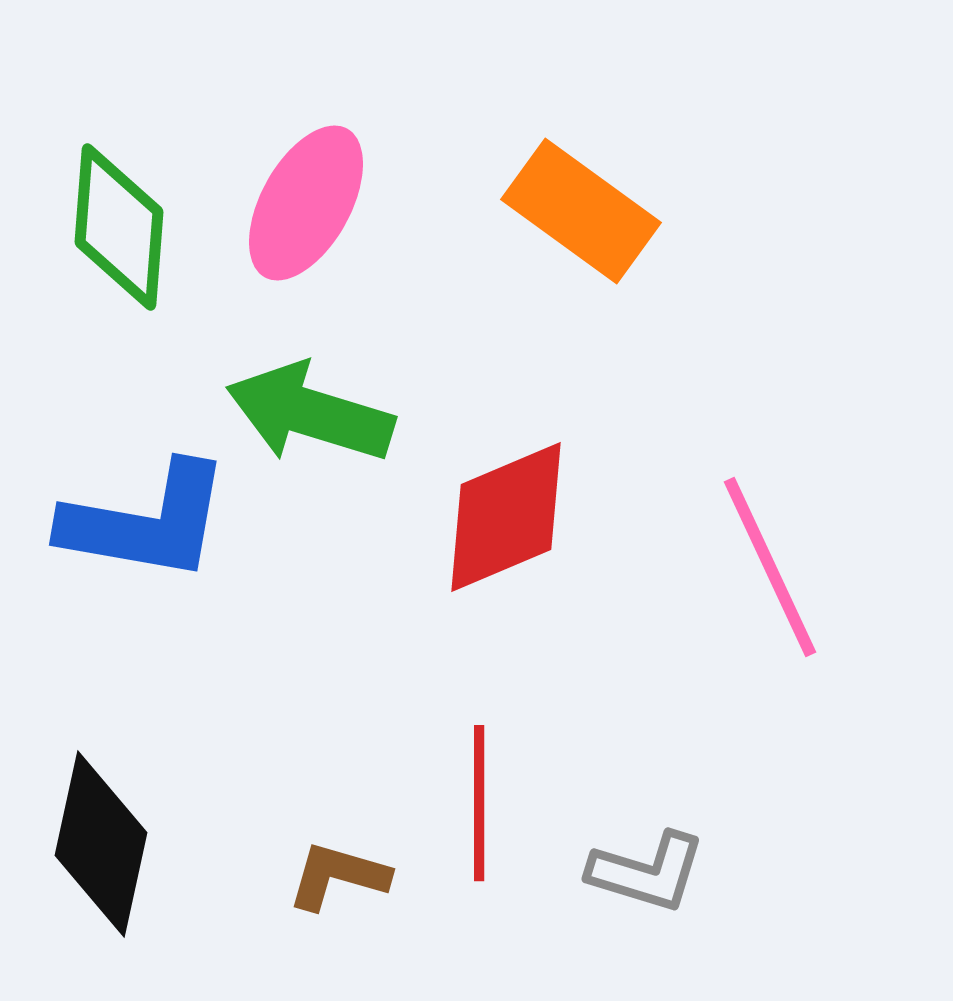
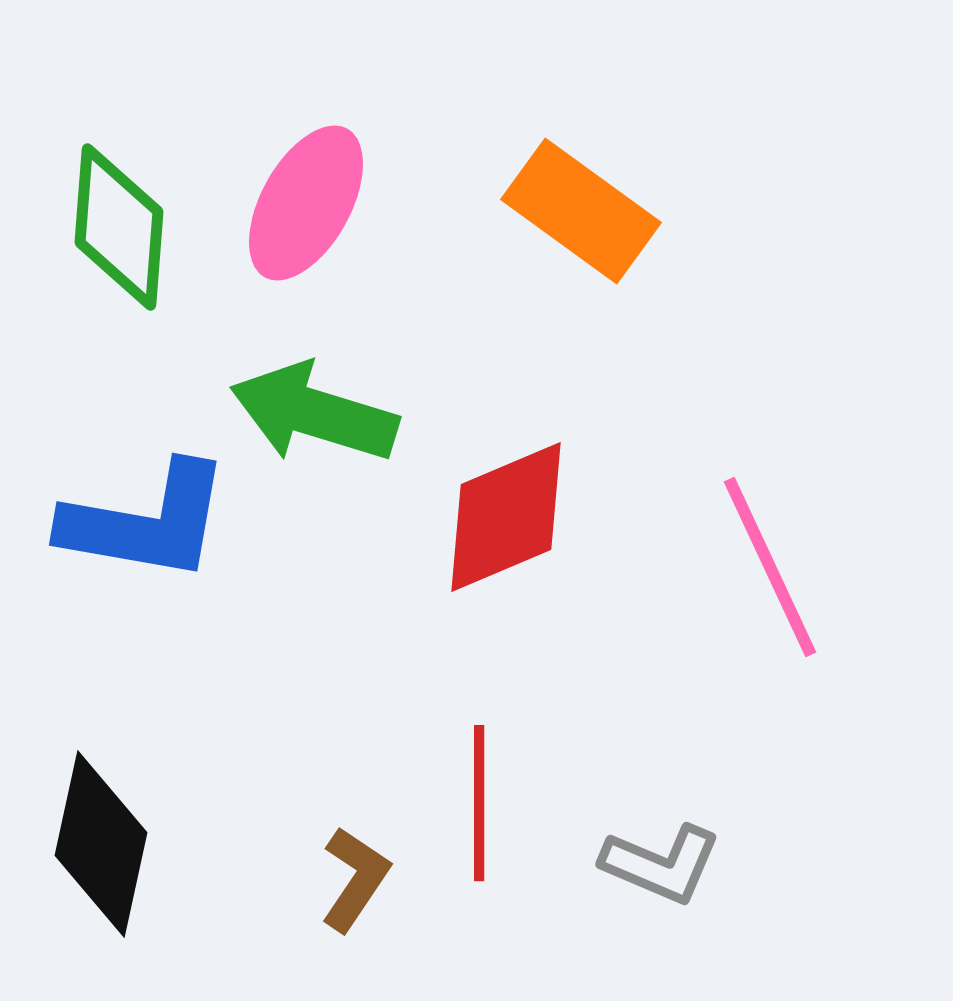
green arrow: moved 4 px right
gray L-shape: moved 14 px right, 8 px up; rotated 6 degrees clockwise
brown L-shape: moved 17 px right, 3 px down; rotated 108 degrees clockwise
